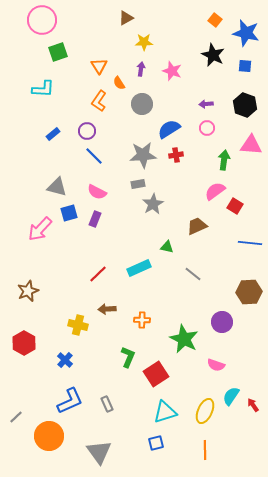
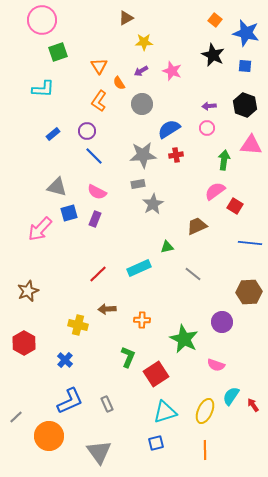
purple arrow at (141, 69): moved 2 px down; rotated 128 degrees counterclockwise
purple arrow at (206, 104): moved 3 px right, 2 px down
green triangle at (167, 247): rotated 24 degrees counterclockwise
